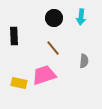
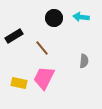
cyan arrow: rotated 91 degrees clockwise
black rectangle: rotated 60 degrees clockwise
brown line: moved 11 px left
pink trapezoid: moved 3 px down; rotated 45 degrees counterclockwise
